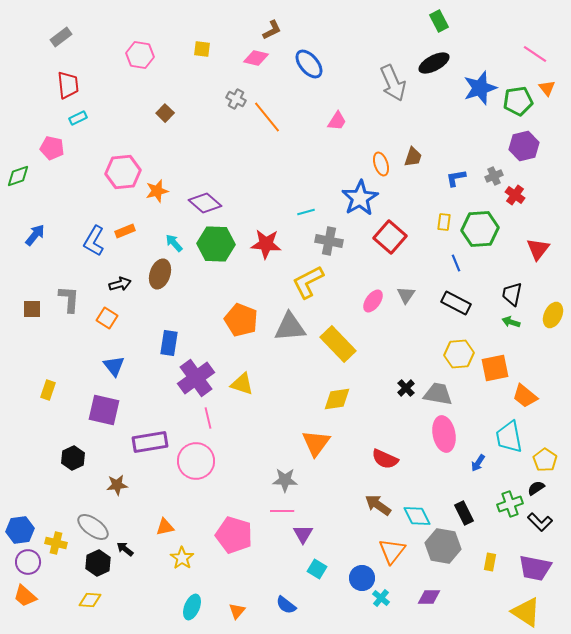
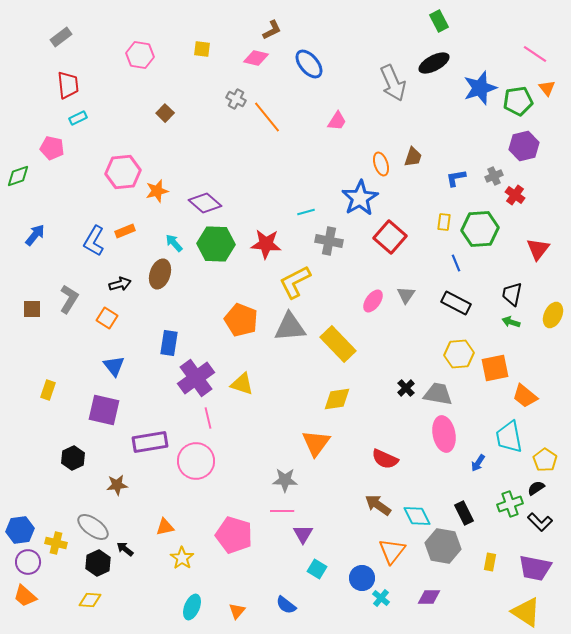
yellow L-shape at (308, 282): moved 13 px left
gray L-shape at (69, 299): rotated 28 degrees clockwise
